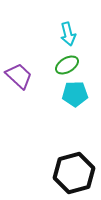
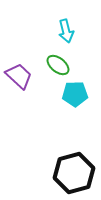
cyan arrow: moved 2 px left, 3 px up
green ellipse: moved 9 px left; rotated 70 degrees clockwise
